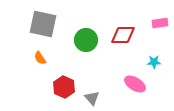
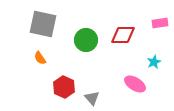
cyan star: rotated 24 degrees counterclockwise
